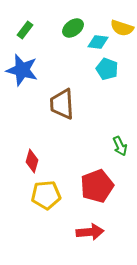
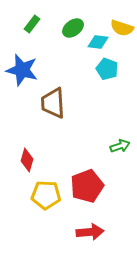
green rectangle: moved 7 px right, 6 px up
brown trapezoid: moved 9 px left, 1 px up
green arrow: rotated 84 degrees counterclockwise
red diamond: moved 5 px left, 1 px up
red pentagon: moved 10 px left
yellow pentagon: rotated 8 degrees clockwise
